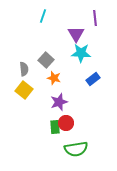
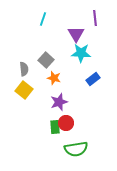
cyan line: moved 3 px down
